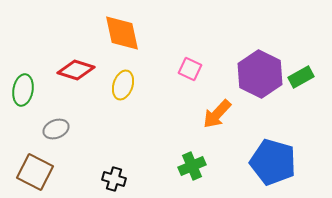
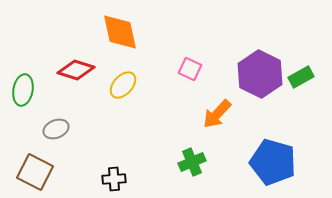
orange diamond: moved 2 px left, 1 px up
yellow ellipse: rotated 24 degrees clockwise
green cross: moved 4 px up
black cross: rotated 20 degrees counterclockwise
